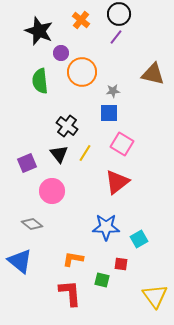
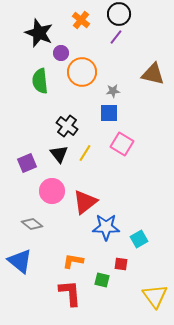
black star: moved 2 px down
red triangle: moved 32 px left, 20 px down
orange L-shape: moved 2 px down
